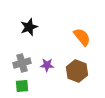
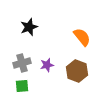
purple star: rotated 16 degrees counterclockwise
